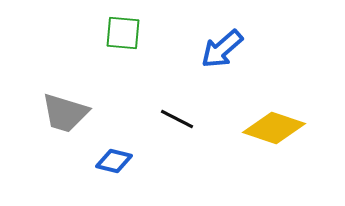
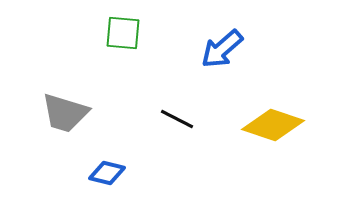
yellow diamond: moved 1 px left, 3 px up
blue diamond: moved 7 px left, 12 px down
